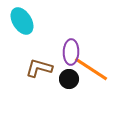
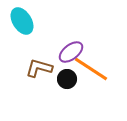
purple ellipse: rotated 50 degrees clockwise
black circle: moved 2 px left
